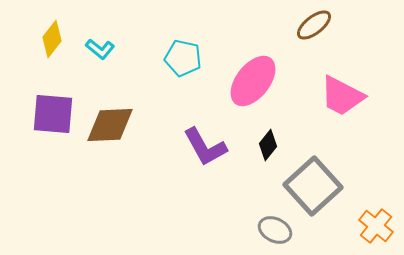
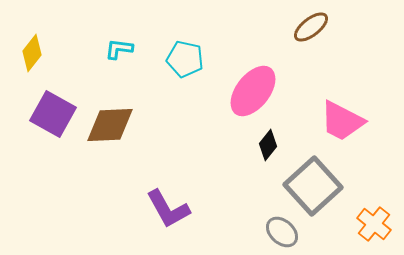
brown ellipse: moved 3 px left, 2 px down
yellow diamond: moved 20 px left, 14 px down
cyan L-shape: moved 19 px right; rotated 148 degrees clockwise
cyan pentagon: moved 2 px right, 1 px down
pink ellipse: moved 10 px down
pink trapezoid: moved 25 px down
purple square: rotated 24 degrees clockwise
purple L-shape: moved 37 px left, 62 px down
orange cross: moved 2 px left, 2 px up
gray ellipse: moved 7 px right, 2 px down; rotated 16 degrees clockwise
